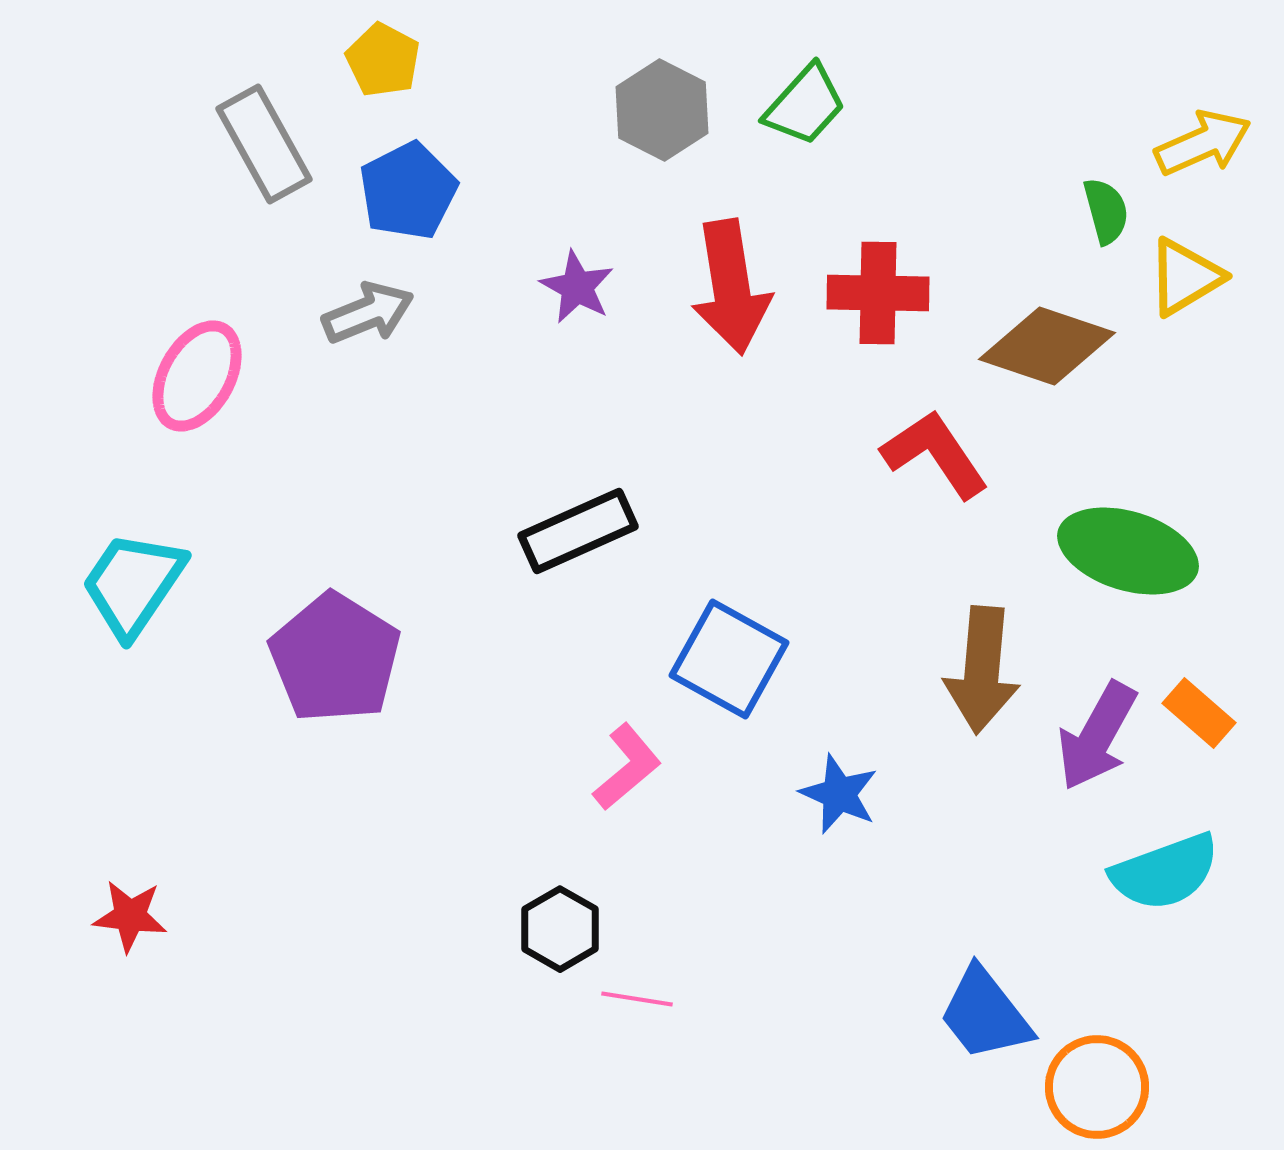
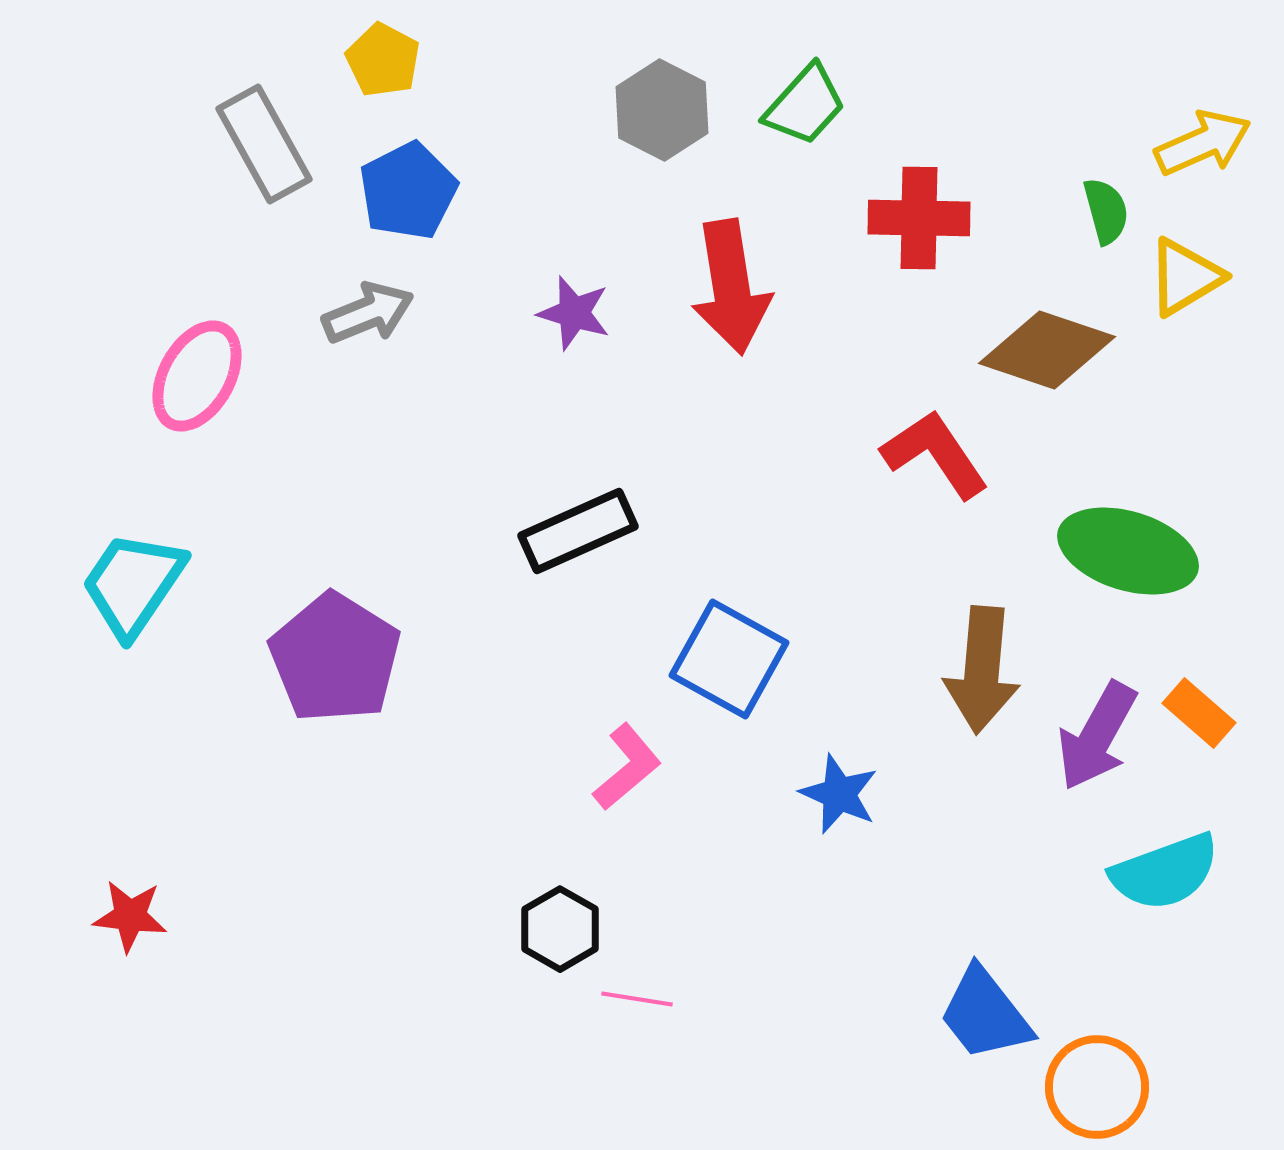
purple star: moved 3 px left, 26 px down; rotated 12 degrees counterclockwise
red cross: moved 41 px right, 75 px up
brown diamond: moved 4 px down
